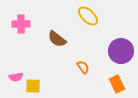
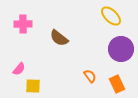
yellow ellipse: moved 23 px right
pink cross: moved 2 px right
brown semicircle: moved 2 px right, 1 px up
purple circle: moved 2 px up
orange semicircle: moved 7 px right, 9 px down
pink semicircle: moved 3 px right, 8 px up; rotated 40 degrees counterclockwise
